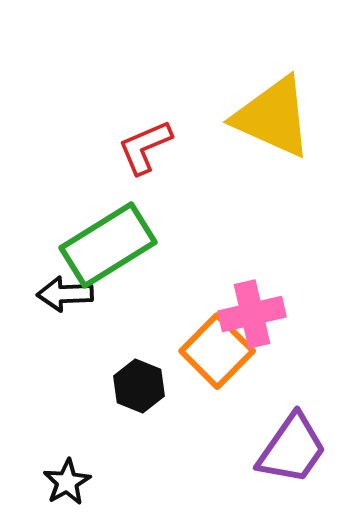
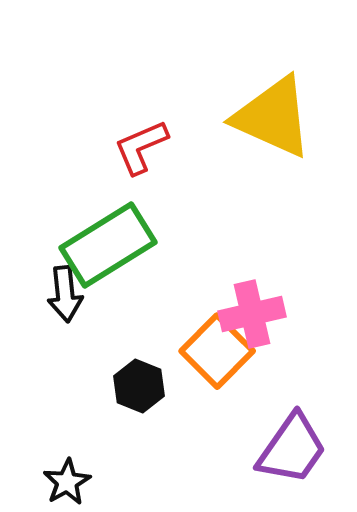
red L-shape: moved 4 px left
black arrow: rotated 94 degrees counterclockwise
